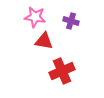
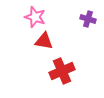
pink star: rotated 10 degrees clockwise
purple cross: moved 17 px right, 2 px up
